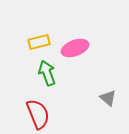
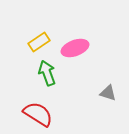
yellow rectangle: rotated 20 degrees counterclockwise
gray triangle: moved 5 px up; rotated 24 degrees counterclockwise
red semicircle: rotated 36 degrees counterclockwise
